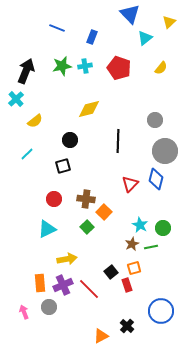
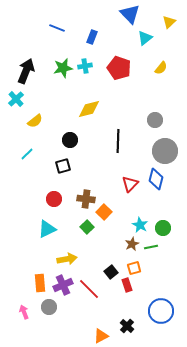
green star at (62, 66): moved 1 px right, 2 px down
